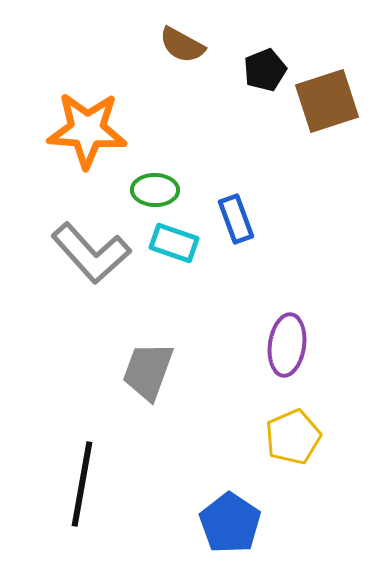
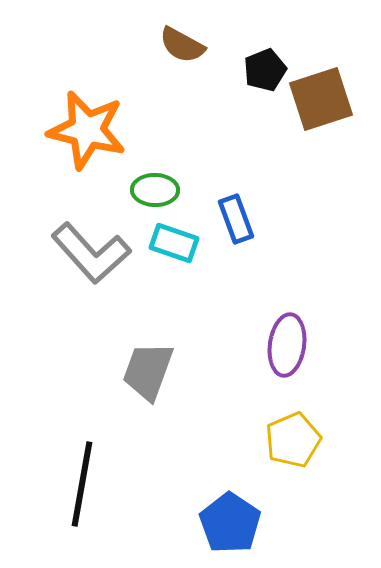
brown square: moved 6 px left, 2 px up
orange star: rotated 10 degrees clockwise
yellow pentagon: moved 3 px down
